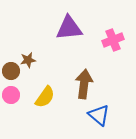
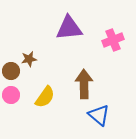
brown star: moved 1 px right, 1 px up
brown arrow: rotated 8 degrees counterclockwise
